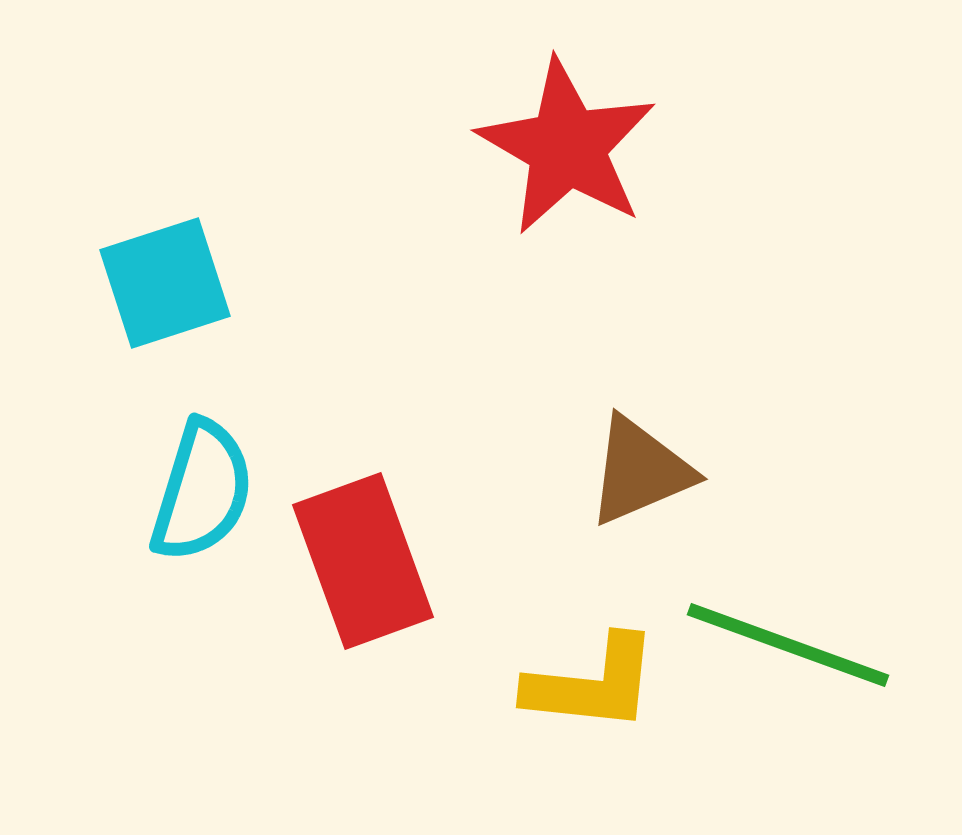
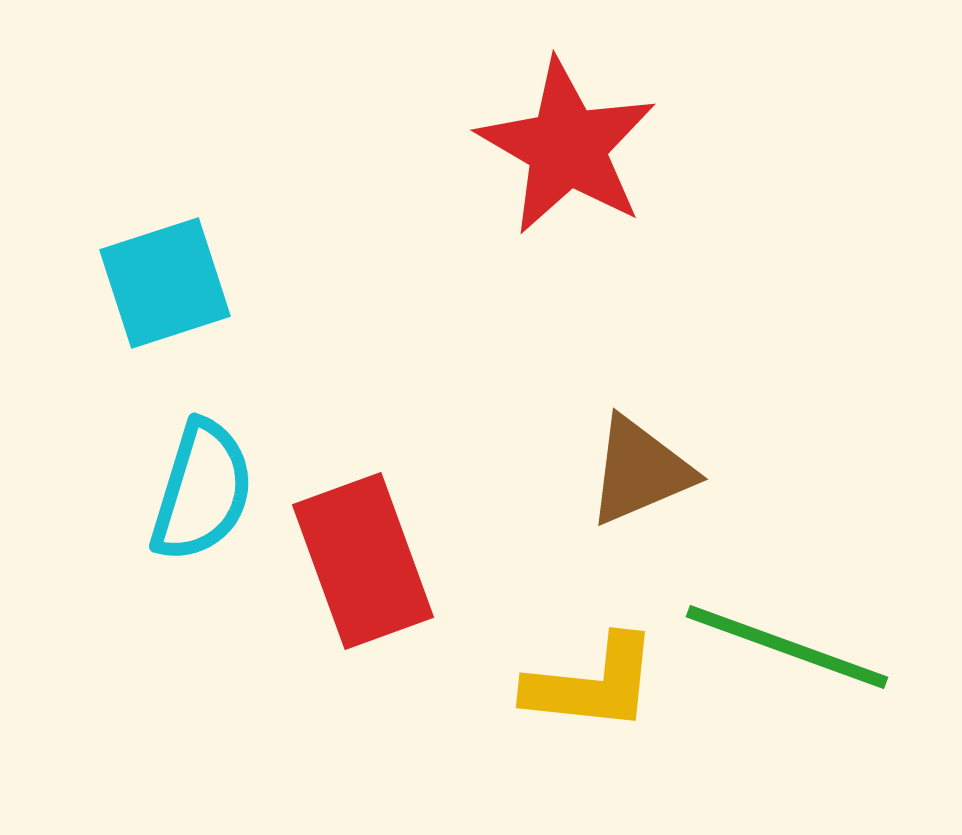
green line: moved 1 px left, 2 px down
